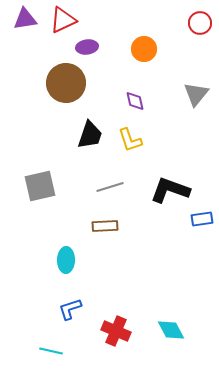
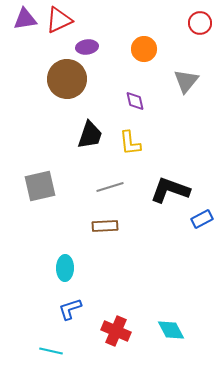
red triangle: moved 4 px left
brown circle: moved 1 px right, 4 px up
gray triangle: moved 10 px left, 13 px up
yellow L-shape: moved 3 px down; rotated 12 degrees clockwise
blue rectangle: rotated 20 degrees counterclockwise
cyan ellipse: moved 1 px left, 8 px down
